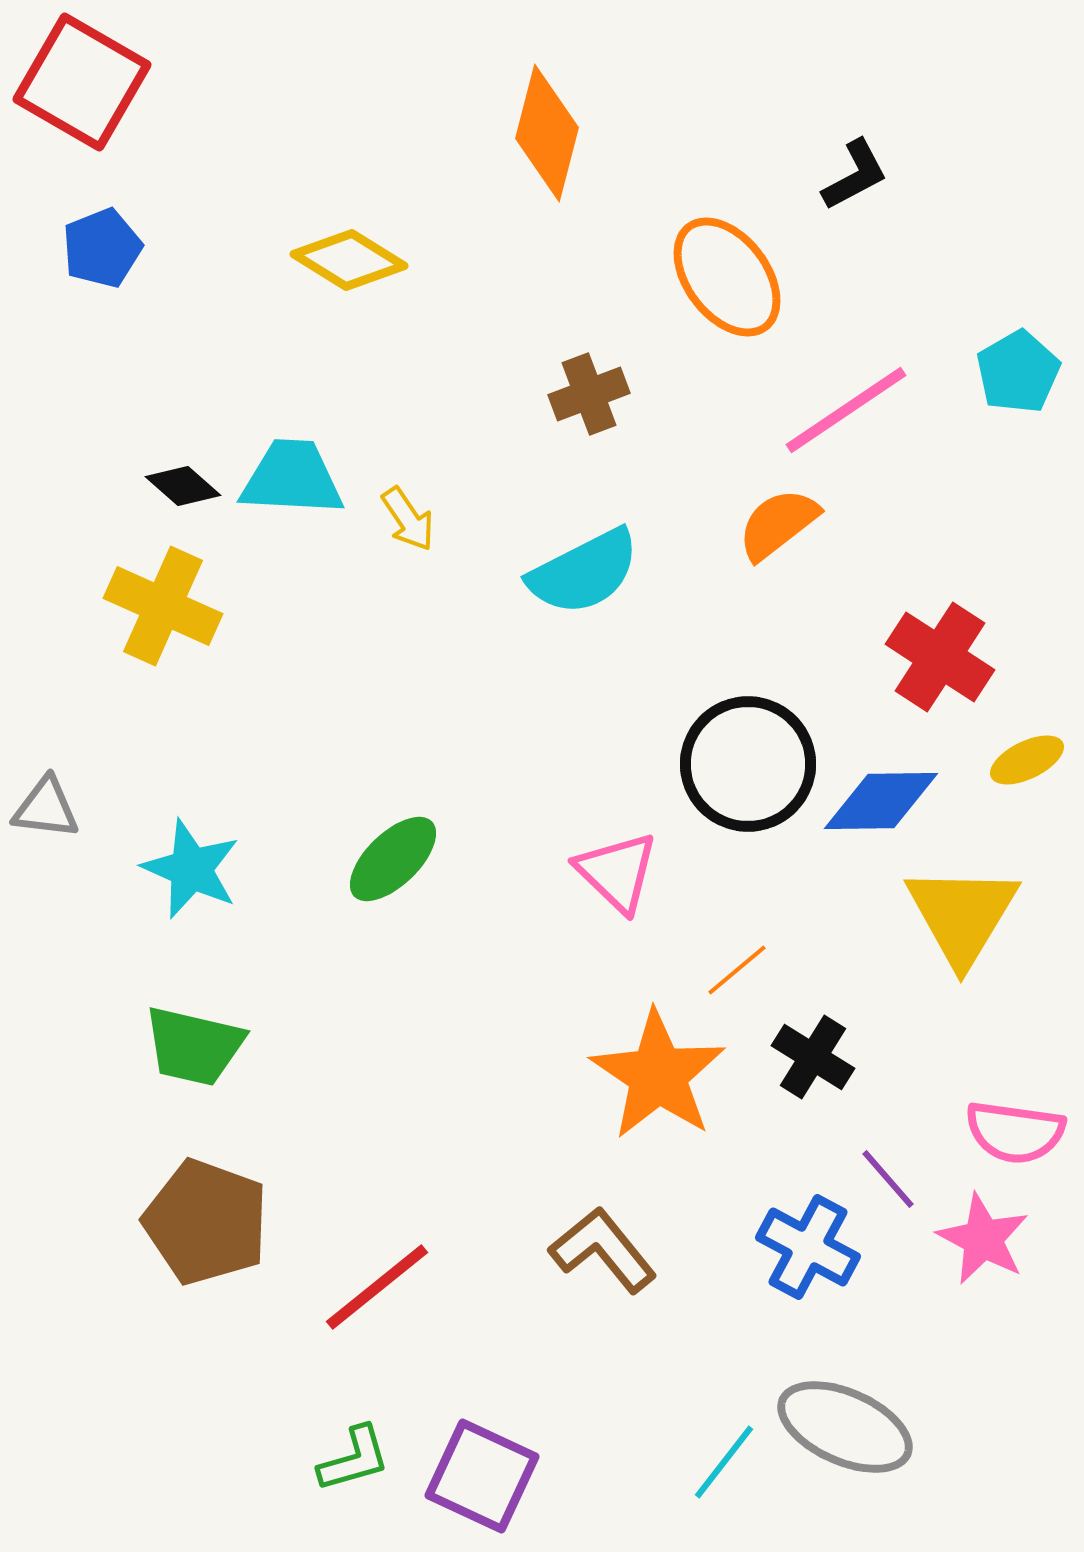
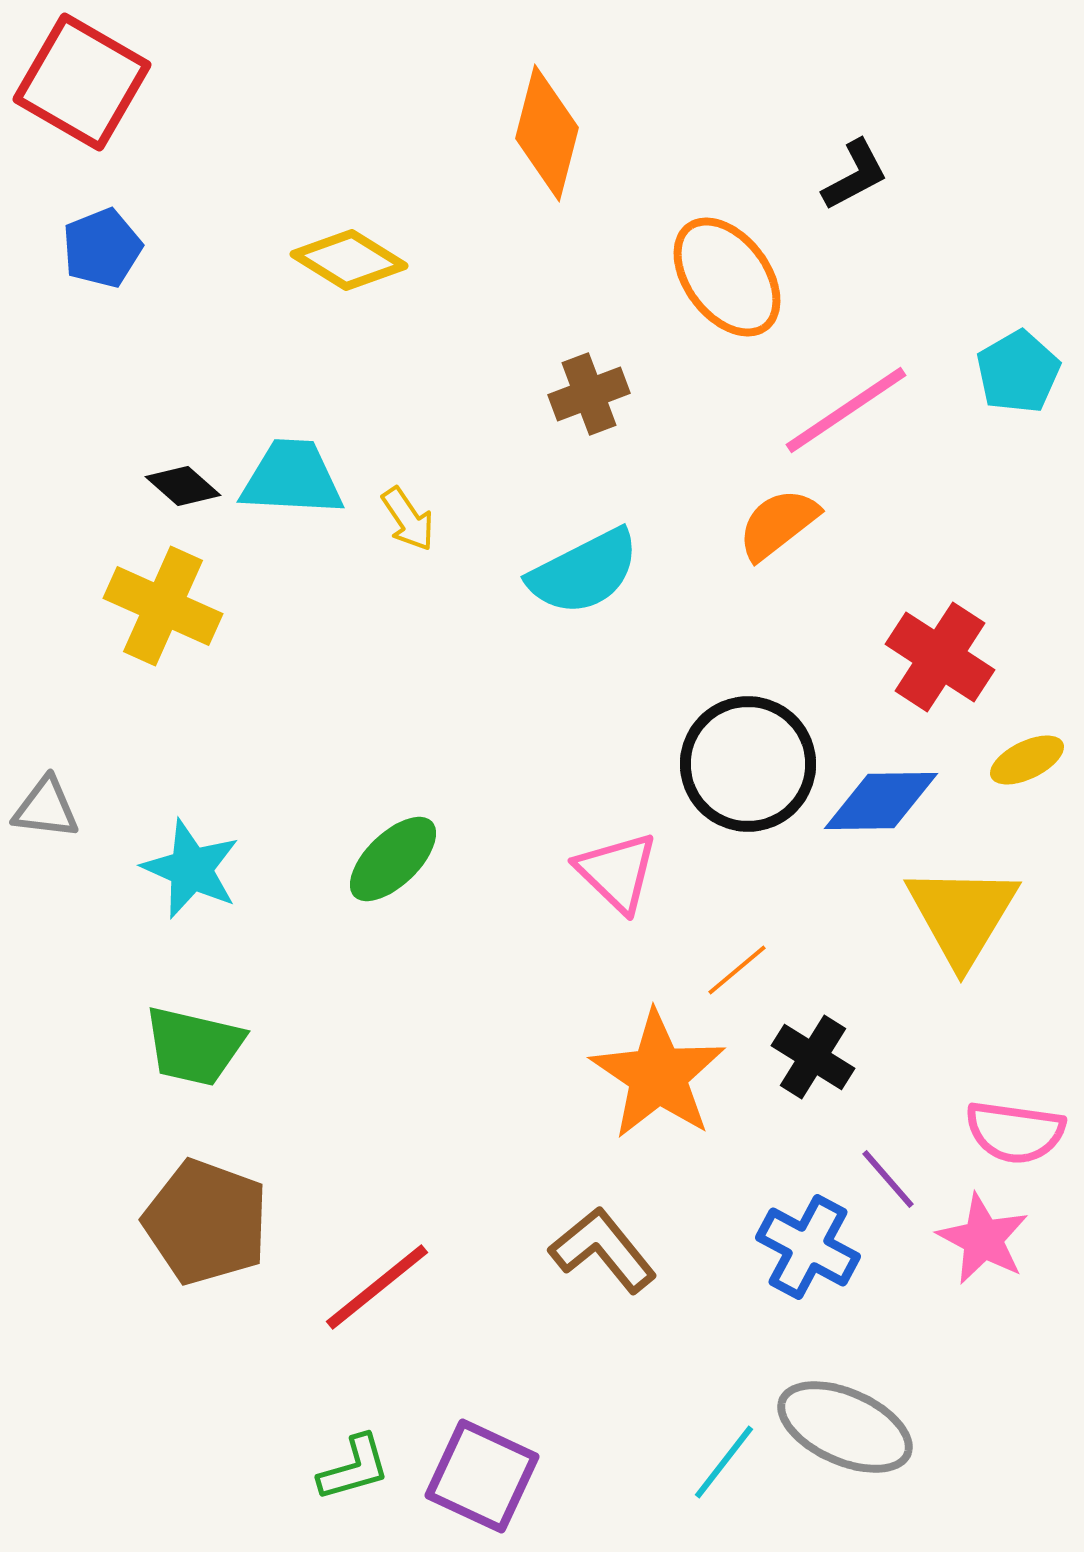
green L-shape: moved 9 px down
